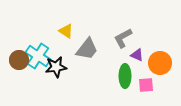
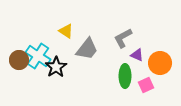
black star: rotated 25 degrees counterclockwise
pink square: rotated 21 degrees counterclockwise
